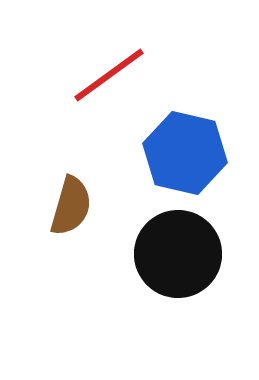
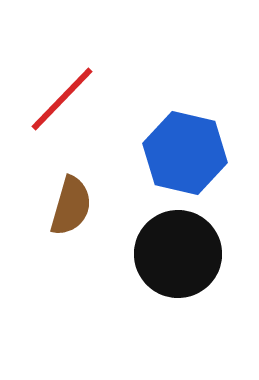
red line: moved 47 px left, 24 px down; rotated 10 degrees counterclockwise
